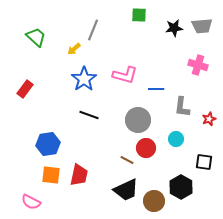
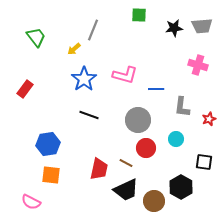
green trapezoid: rotated 10 degrees clockwise
brown line: moved 1 px left, 3 px down
red trapezoid: moved 20 px right, 6 px up
